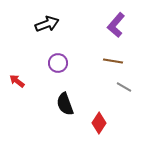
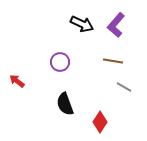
black arrow: moved 35 px right; rotated 45 degrees clockwise
purple circle: moved 2 px right, 1 px up
red diamond: moved 1 px right, 1 px up
